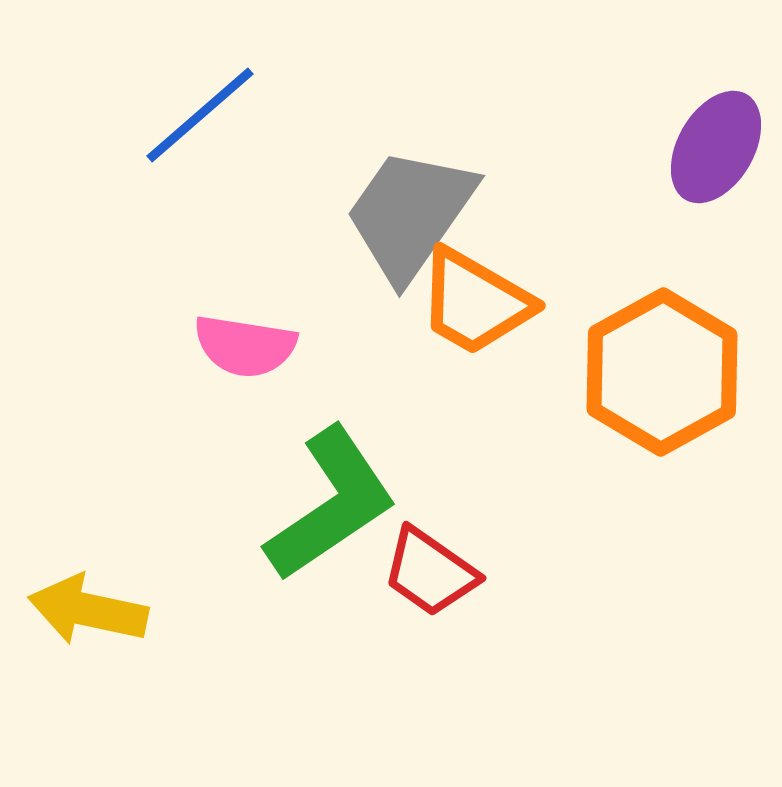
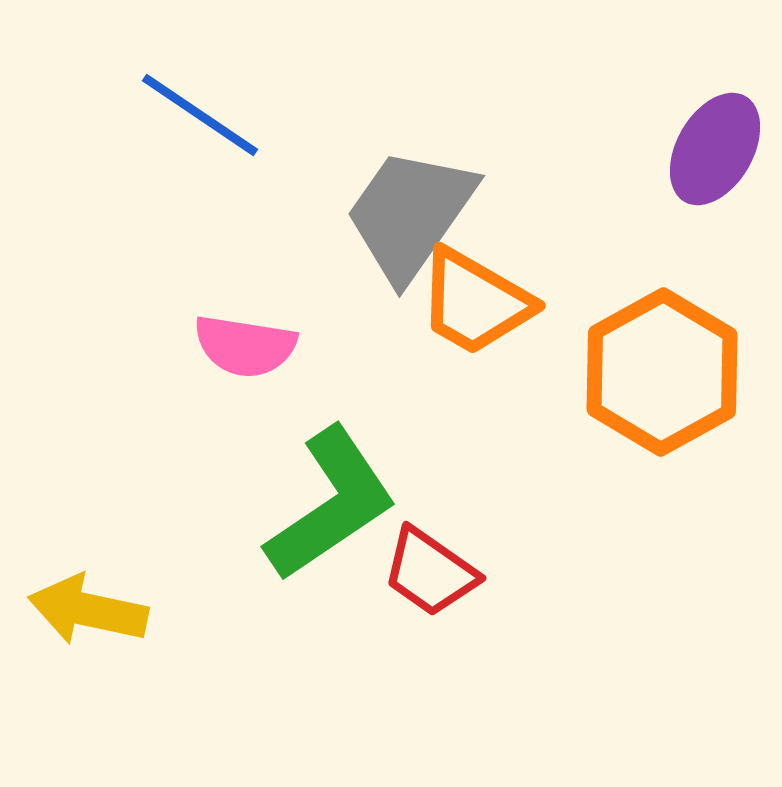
blue line: rotated 75 degrees clockwise
purple ellipse: moved 1 px left, 2 px down
